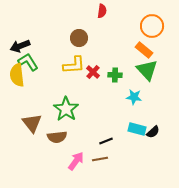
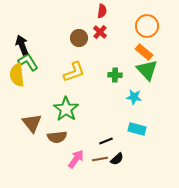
orange circle: moved 5 px left
black arrow: moved 2 px right, 1 px up; rotated 90 degrees clockwise
orange rectangle: moved 2 px down
yellow L-shape: moved 7 px down; rotated 15 degrees counterclockwise
red cross: moved 7 px right, 40 px up
black semicircle: moved 36 px left, 27 px down
pink arrow: moved 2 px up
